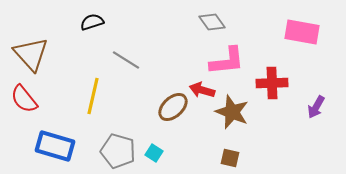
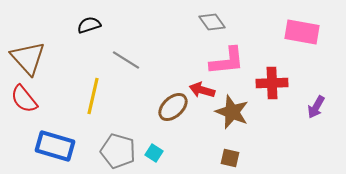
black semicircle: moved 3 px left, 3 px down
brown triangle: moved 3 px left, 4 px down
